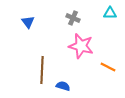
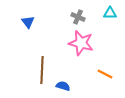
gray cross: moved 5 px right, 1 px up
pink star: moved 3 px up
orange line: moved 3 px left, 7 px down
